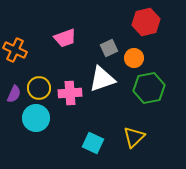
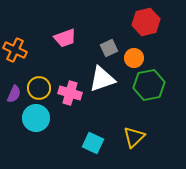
green hexagon: moved 3 px up
pink cross: rotated 20 degrees clockwise
